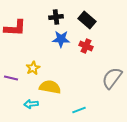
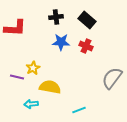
blue star: moved 3 px down
purple line: moved 6 px right, 1 px up
